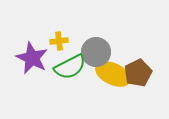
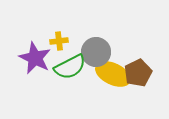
purple star: moved 3 px right
